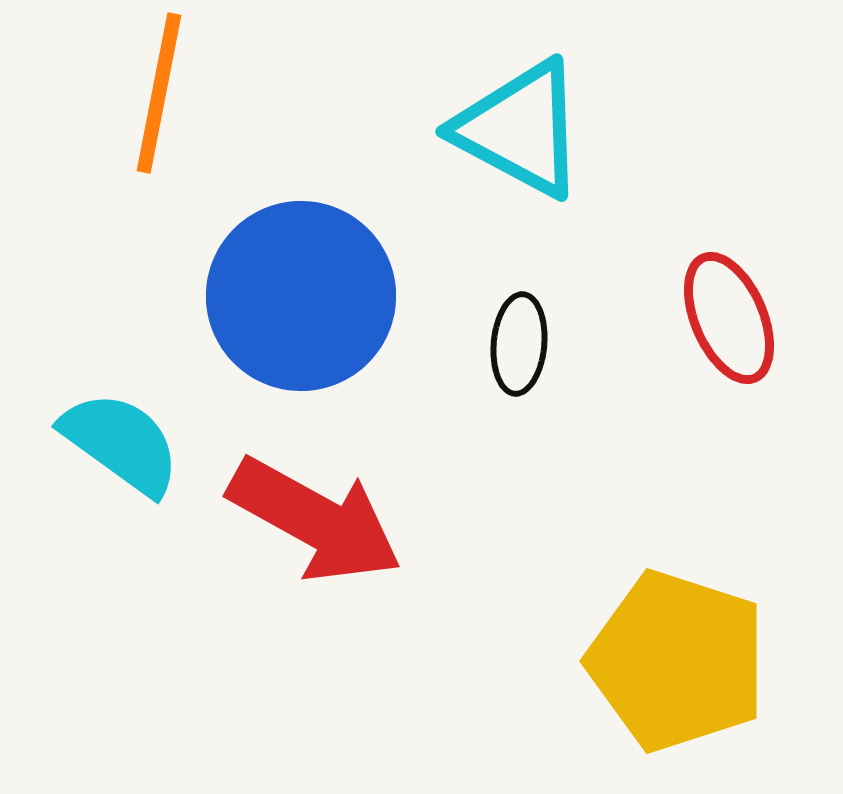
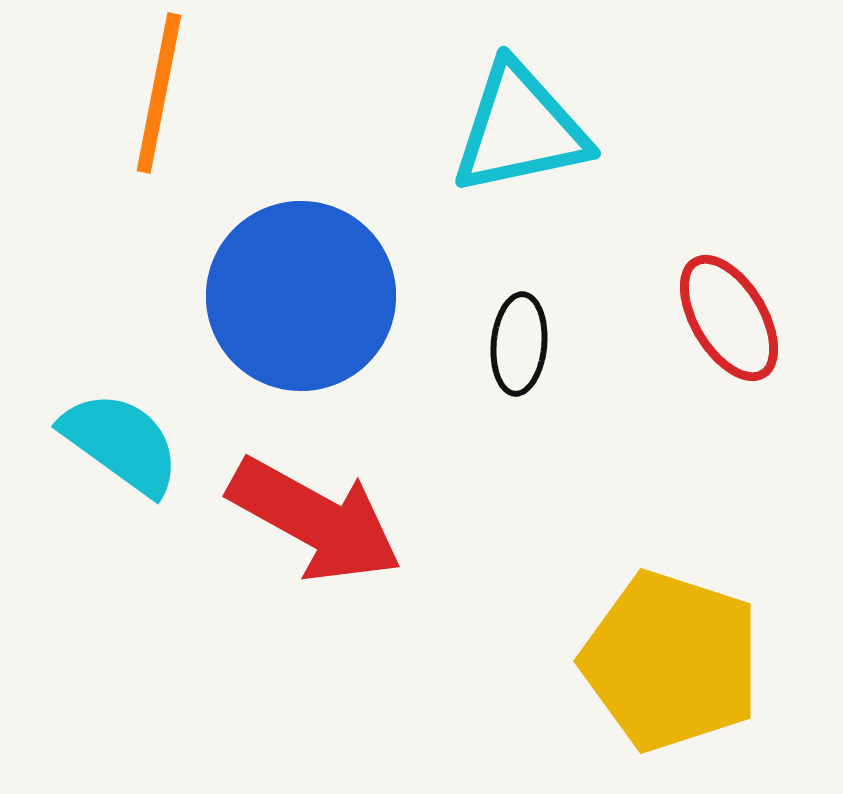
cyan triangle: rotated 40 degrees counterclockwise
red ellipse: rotated 8 degrees counterclockwise
yellow pentagon: moved 6 px left
